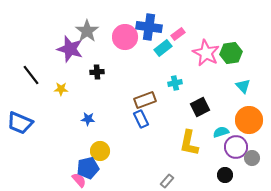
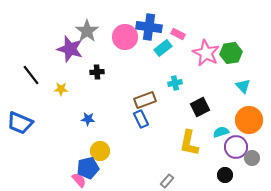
pink rectangle: rotated 64 degrees clockwise
